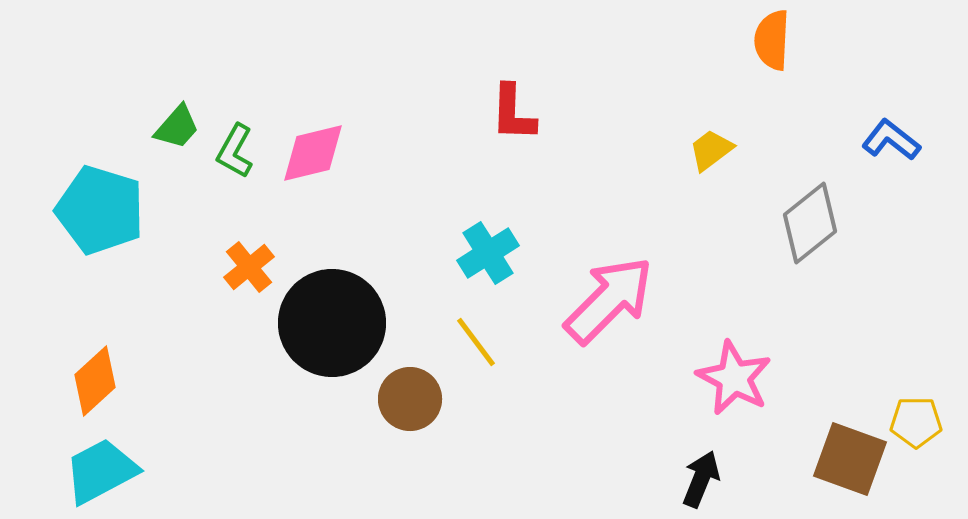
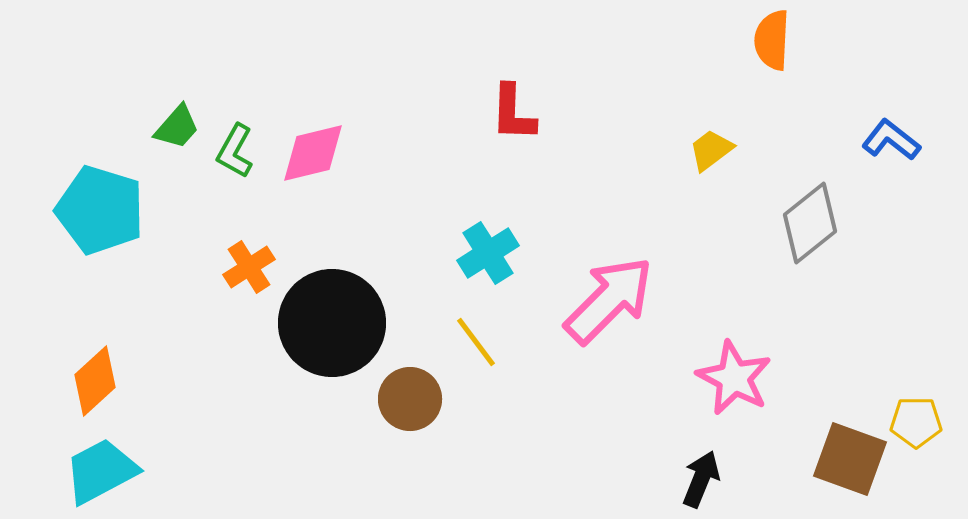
orange cross: rotated 6 degrees clockwise
